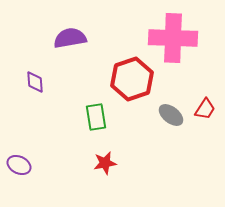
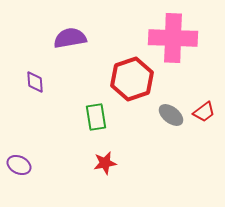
red trapezoid: moved 1 px left, 3 px down; rotated 20 degrees clockwise
